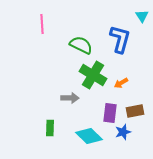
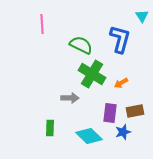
green cross: moved 1 px left, 1 px up
